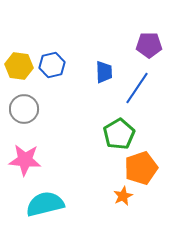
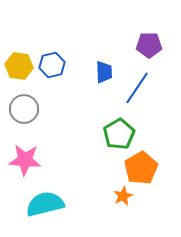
orange pentagon: rotated 12 degrees counterclockwise
